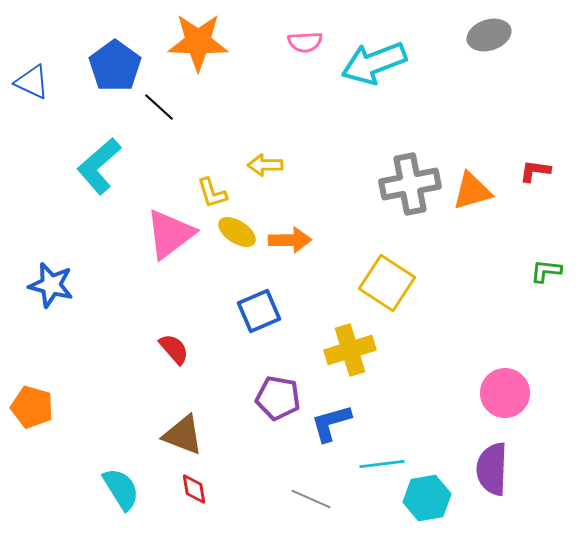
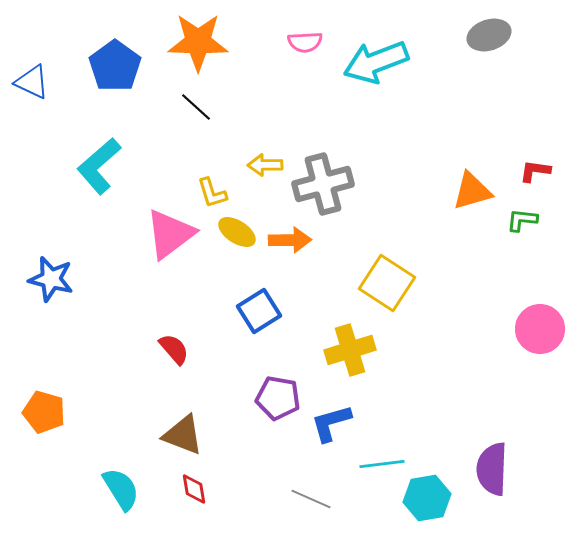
cyan arrow: moved 2 px right, 1 px up
black line: moved 37 px right
gray cross: moved 87 px left; rotated 4 degrees counterclockwise
green L-shape: moved 24 px left, 51 px up
blue star: moved 6 px up
blue square: rotated 9 degrees counterclockwise
pink circle: moved 35 px right, 64 px up
orange pentagon: moved 12 px right, 5 px down
